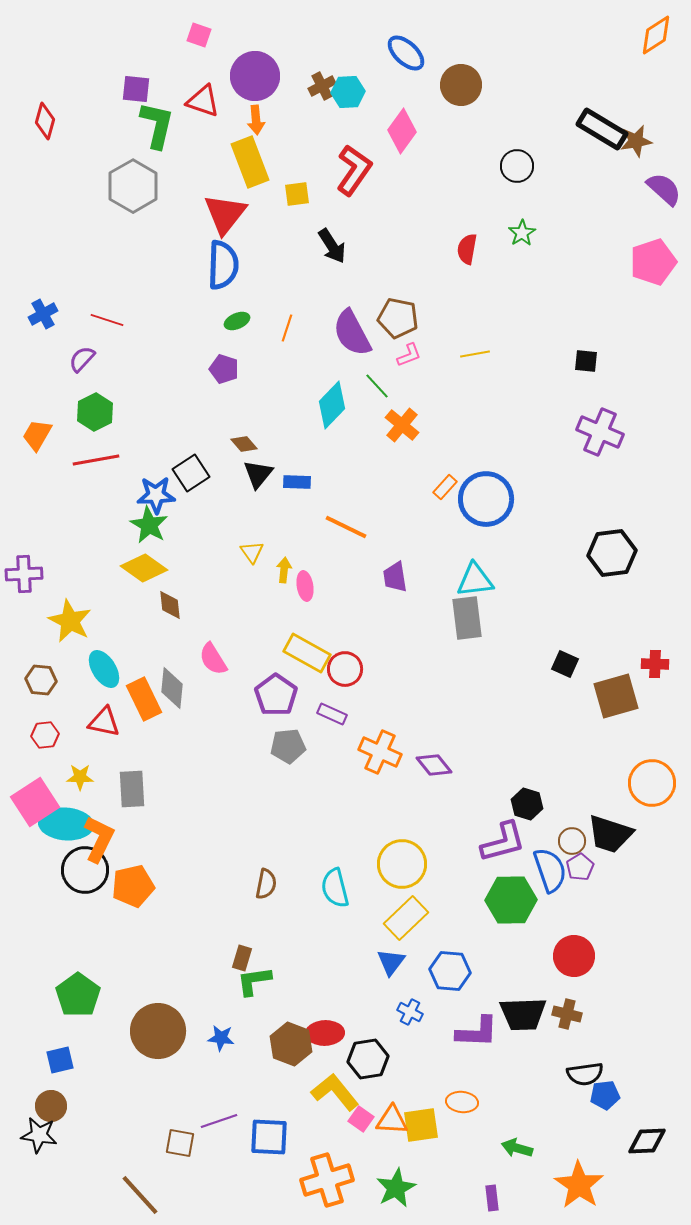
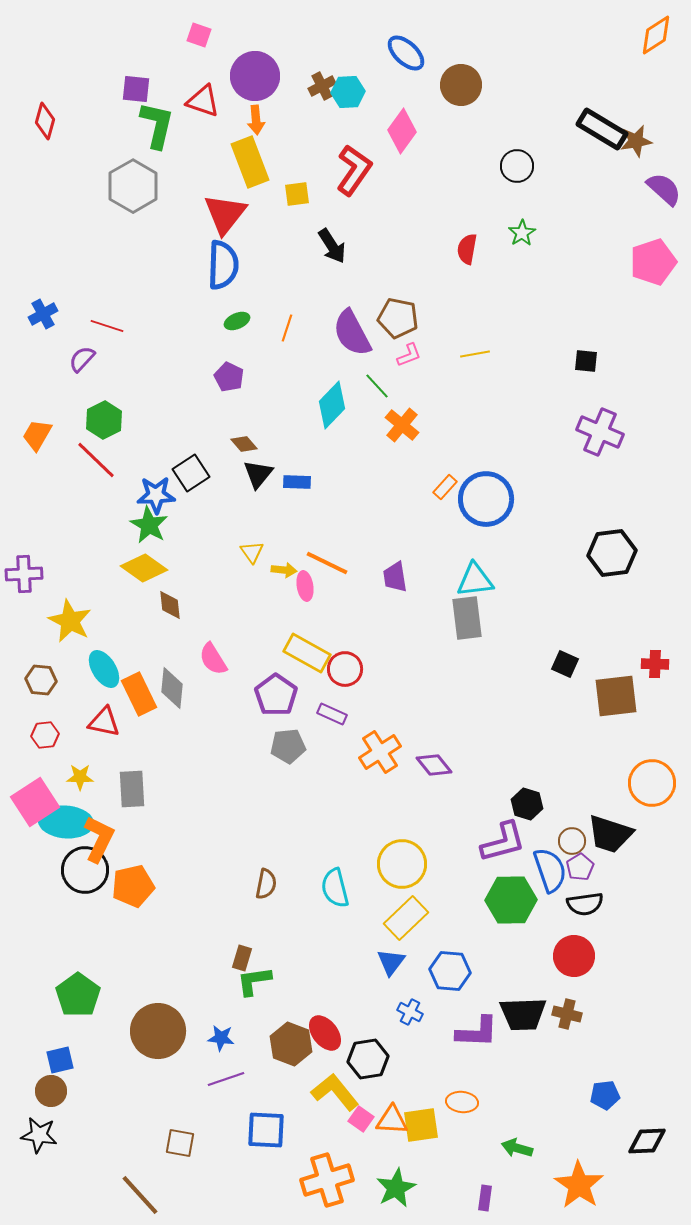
red line at (107, 320): moved 6 px down
purple pentagon at (224, 369): moved 5 px right, 8 px down; rotated 8 degrees clockwise
green hexagon at (95, 412): moved 9 px right, 8 px down
red line at (96, 460): rotated 54 degrees clockwise
orange line at (346, 527): moved 19 px left, 36 px down
yellow arrow at (284, 570): rotated 90 degrees clockwise
brown square at (616, 696): rotated 9 degrees clockwise
orange rectangle at (144, 699): moved 5 px left, 5 px up
orange cross at (380, 752): rotated 33 degrees clockwise
cyan ellipse at (66, 824): moved 2 px up
red ellipse at (325, 1033): rotated 54 degrees clockwise
black semicircle at (585, 1074): moved 170 px up
brown circle at (51, 1106): moved 15 px up
purple line at (219, 1121): moved 7 px right, 42 px up
blue square at (269, 1137): moved 3 px left, 7 px up
purple rectangle at (492, 1198): moved 7 px left; rotated 15 degrees clockwise
